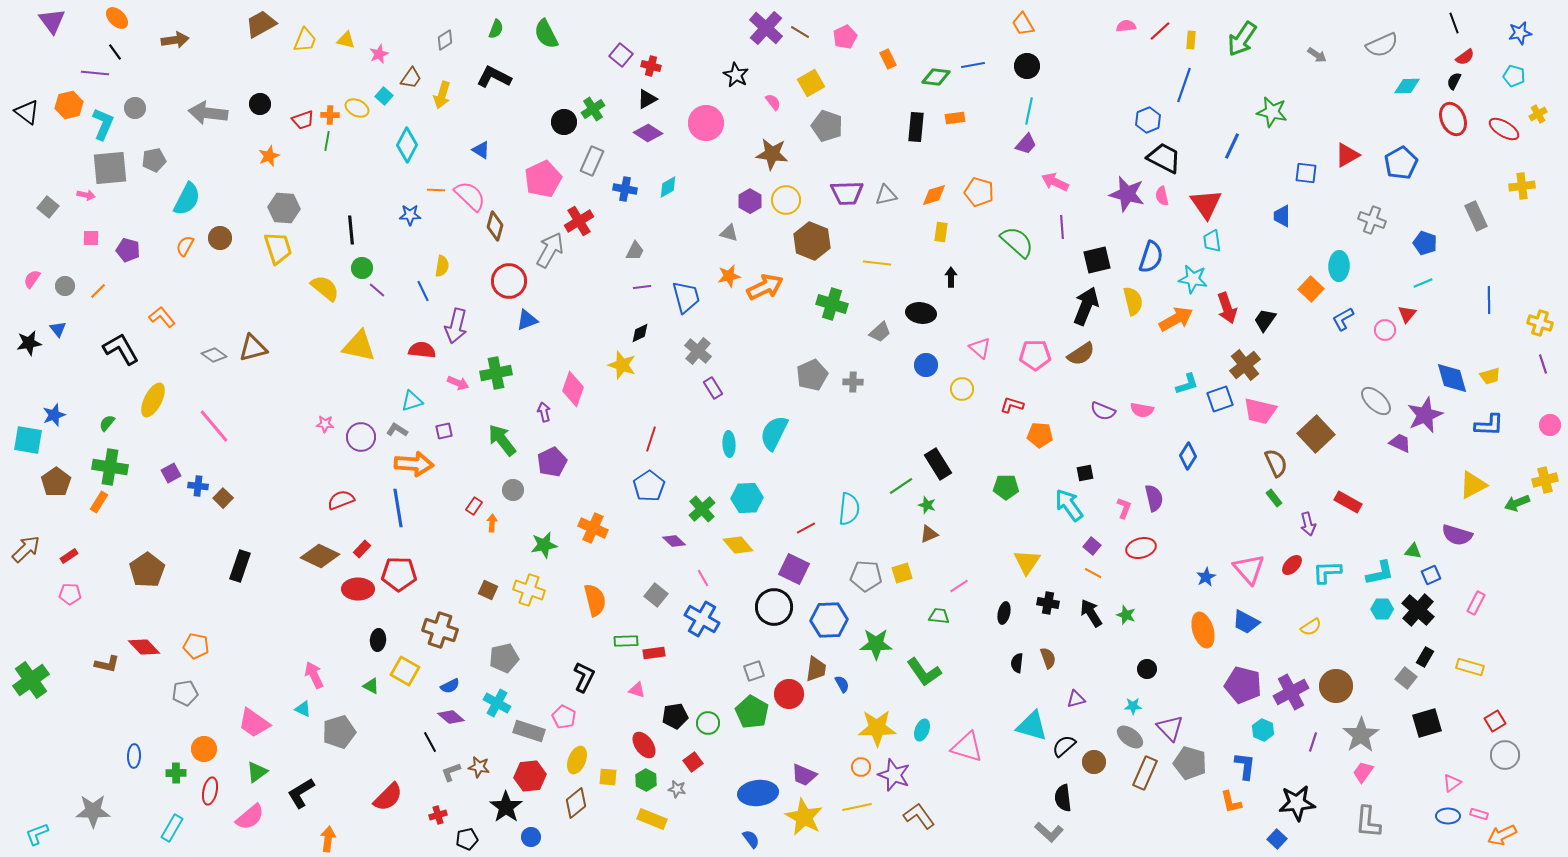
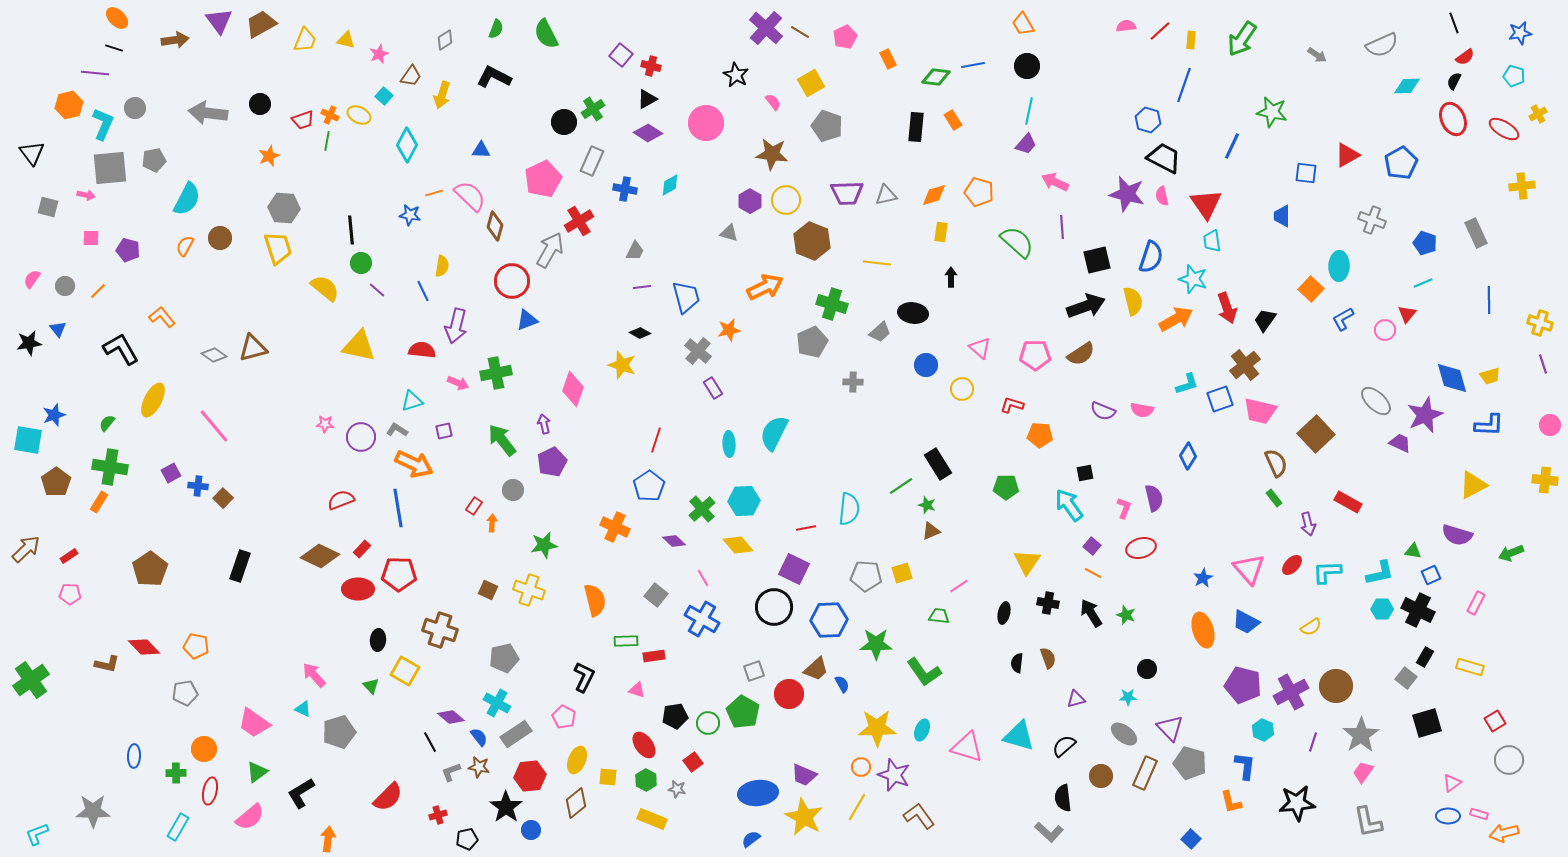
purple triangle at (52, 21): moved 167 px right
black line at (115, 52): moved 1 px left, 4 px up; rotated 36 degrees counterclockwise
brown trapezoid at (411, 78): moved 2 px up
yellow ellipse at (357, 108): moved 2 px right, 7 px down
black triangle at (27, 112): moved 5 px right, 41 px down; rotated 16 degrees clockwise
orange cross at (330, 115): rotated 24 degrees clockwise
orange rectangle at (955, 118): moved 2 px left, 2 px down; rotated 66 degrees clockwise
blue hexagon at (1148, 120): rotated 20 degrees counterclockwise
blue triangle at (481, 150): rotated 30 degrees counterclockwise
cyan diamond at (668, 187): moved 2 px right, 2 px up
orange line at (436, 190): moved 2 px left, 3 px down; rotated 18 degrees counterclockwise
gray square at (48, 207): rotated 25 degrees counterclockwise
blue star at (410, 215): rotated 10 degrees clockwise
gray rectangle at (1476, 216): moved 17 px down
green circle at (362, 268): moved 1 px left, 5 px up
orange star at (729, 276): moved 54 px down
cyan star at (1193, 279): rotated 8 degrees clockwise
red circle at (509, 281): moved 3 px right
black arrow at (1086, 306): rotated 48 degrees clockwise
black ellipse at (921, 313): moved 8 px left
black diamond at (640, 333): rotated 55 degrees clockwise
gray pentagon at (812, 375): moved 33 px up
purple arrow at (544, 412): moved 12 px down
red line at (651, 439): moved 5 px right, 1 px down
orange arrow at (414, 464): rotated 21 degrees clockwise
yellow cross at (1545, 480): rotated 20 degrees clockwise
cyan hexagon at (747, 498): moved 3 px left, 3 px down
green arrow at (1517, 503): moved 6 px left, 50 px down
orange cross at (593, 528): moved 22 px right, 1 px up
red line at (806, 528): rotated 18 degrees clockwise
brown triangle at (929, 534): moved 2 px right, 3 px up
brown pentagon at (147, 570): moved 3 px right, 1 px up
blue star at (1206, 577): moved 3 px left, 1 px down
black cross at (1418, 610): rotated 16 degrees counterclockwise
red rectangle at (654, 653): moved 3 px down
brown trapezoid at (816, 669): rotated 40 degrees clockwise
pink arrow at (314, 675): rotated 16 degrees counterclockwise
green triangle at (371, 686): rotated 18 degrees clockwise
blue semicircle at (450, 686): moved 29 px right, 51 px down; rotated 102 degrees counterclockwise
cyan star at (1133, 706): moved 5 px left, 9 px up
green pentagon at (752, 712): moved 9 px left
cyan triangle at (1032, 726): moved 13 px left, 10 px down
gray rectangle at (529, 731): moved 13 px left, 3 px down; rotated 52 degrees counterclockwise
gray ellipse at (1130, 737): moved 6 px left, 3 px up
gray circle at (1505, 755): moved 4 px right, 5 px down
brown circle at (1094, 762): moved 7 px right, 14 px down
yellow line at (857, 807): rotated 48 degrees counterclockwise
gray L-shape at (1368, 822): rotated 16 degrees counterclockwise
cyan rectangle at (172, 828): moved 6 px right, 1 px up
orange arrow at (1502, 835): moved 2 px right, 2 px up; rotated 12 degrees clockwise
blue circle at (531, 837): moved 7 px up
blue semicircle at (751, 839): rotated 90 degrees counterclockwise
blue square at (1277, 839): moved 86 px left
